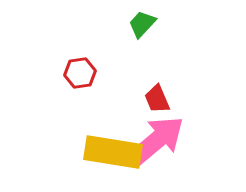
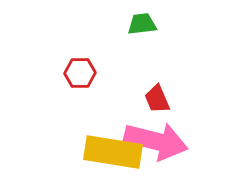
green trapezoid: rotated 40 degrees clockwise
red hexagon: rotated 8 degrees clockwise
pink arrow: rotated 54 degrees clockwise
